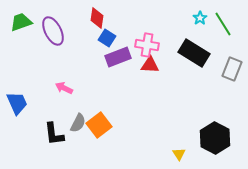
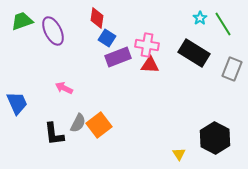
green trapezoid: moved 1 px right, 1 px up
